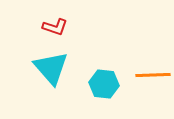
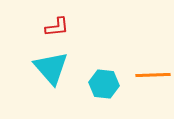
red L-shape: moved 2 px right; rotated 25 degrees counterclockwise
